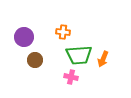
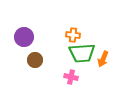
orange cross: moved 10 px right, 3 px down
green trapezoid: moved 3 px right, 2 px up
